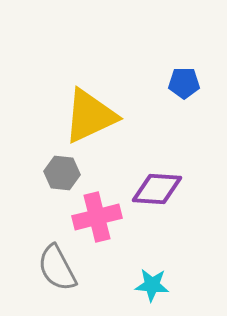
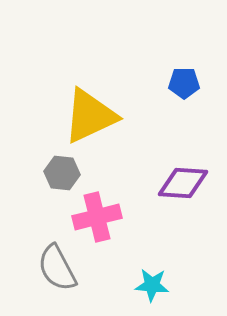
purple diamond: moved 26 px right, 6 px up
